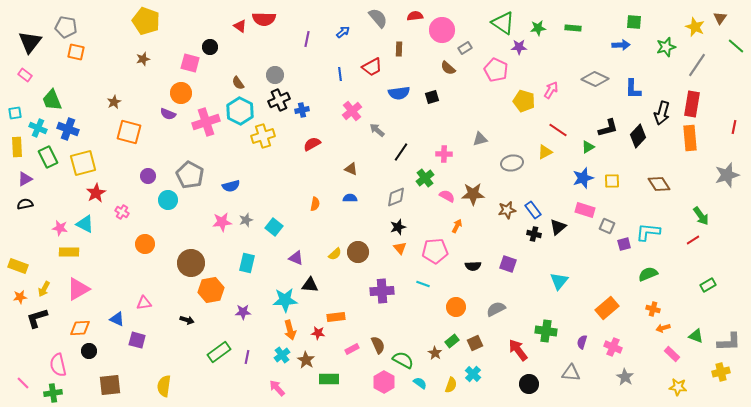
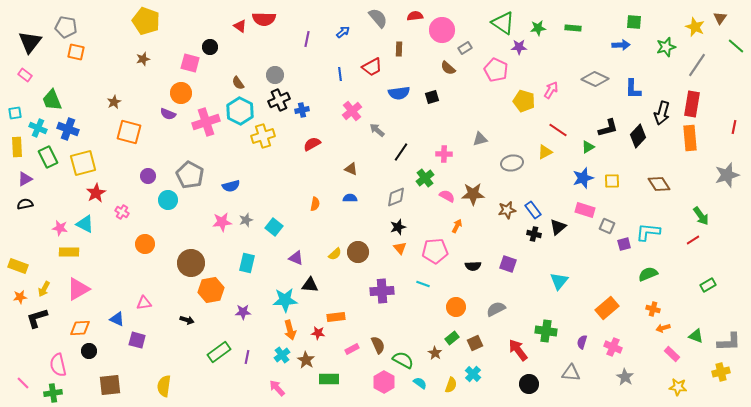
green rectangle at (452, 341): moved 3 px up
